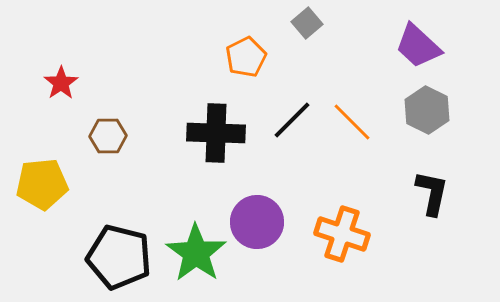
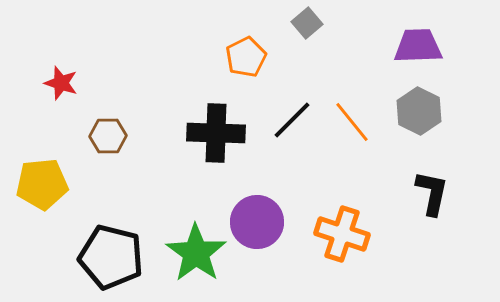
purple trapezoid: rotated 135 degrees clockwise
red star: rotated 20 degrees counterclockwise
gray hexagon: moved 8 px left, 1 px down
orange line: rotated 6 degrees clockwise
black pentagon: moved 8 px left
